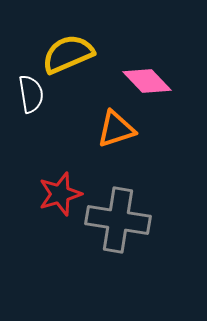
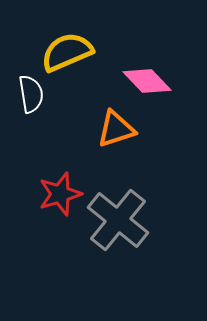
yellow semicircle: moved 1 px left, 2 px up
gray cross: rotated 30 degrees clockwise
